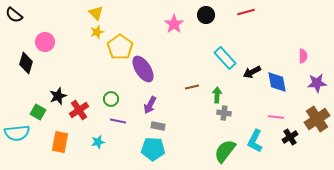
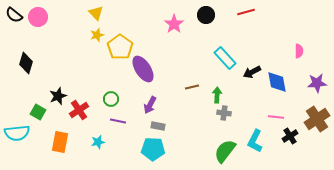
yellow star: moved 3 px down
pink circle: moved 7 px left, 25 px up
pink semicircle: moved 4 px left, 5 px up
black cross: moved 1 px up
